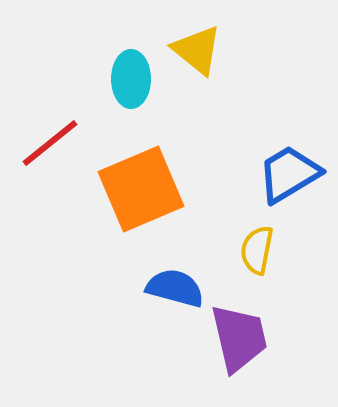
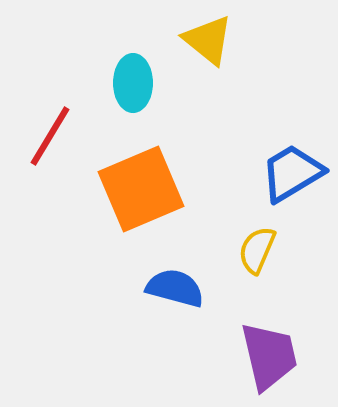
yellow triangle: moved 11 px right, 10 px up
cyan ellipse: moved 2 px right, 4 px down
red line: moved 7 px up; rotated 20 degrees counterclockwise
blue trapezoid: moved 3 px right, 1 px up
yellow semicircle: rotated 12 degrees clockwise
purple trapezoid: moved 30 px right, 18 px down
